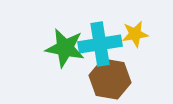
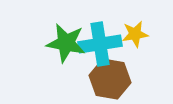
green star: moved 1 px right, 5 px up
